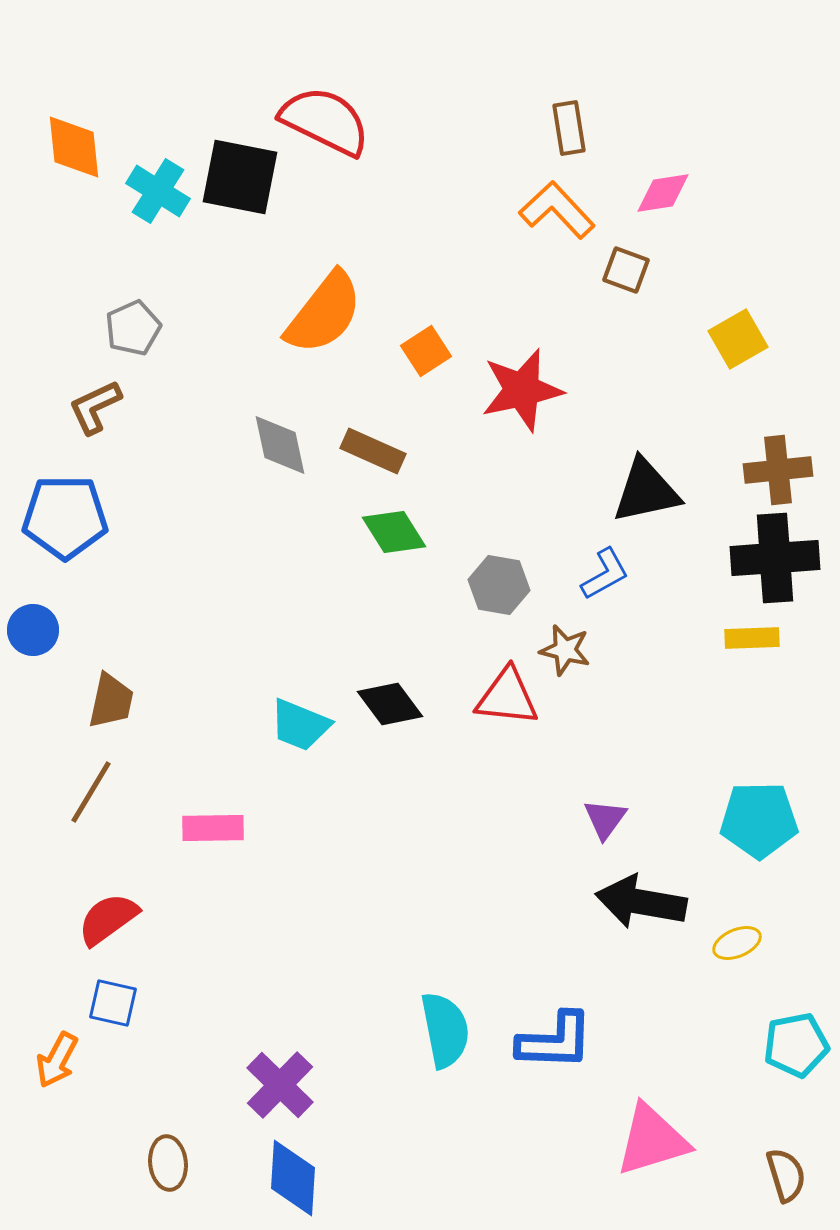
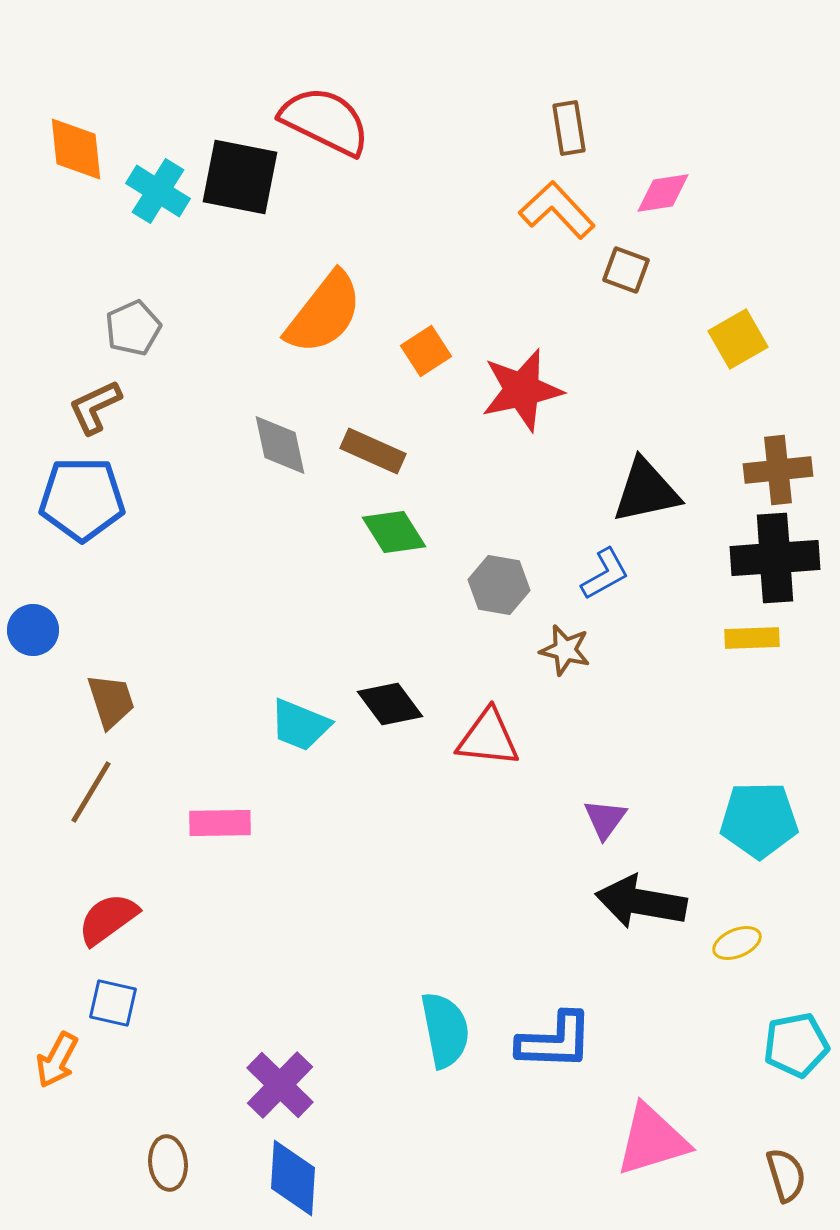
orange diamond at (74, 147): moved 2 px right, 2 px down
blue pentagon at (65, 517): moved 17 px right, 18 px up
red triangle at (507, 697): moved 19 px left, 41 px down
brown trapezoid at (111, 701): rotated 30 degrees counterclockwise
pink rectangle at (213, 828): moved 7 px right, 5 px up
